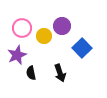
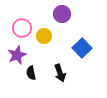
purple circle: moved 12 px up
